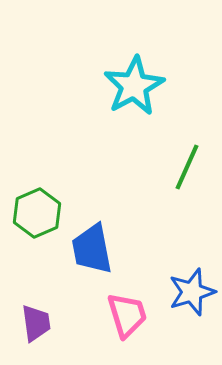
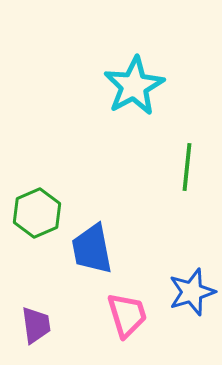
green line: rotated 18 degrees counterclockwise
purple trapezoid: moved 2 px down
